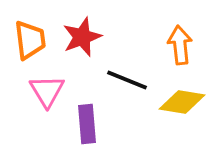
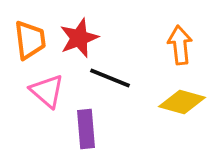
red star: moved 3 px left, 1 px down
black line: moved 17 px left, 2 px up
pink triangle: rotated 18 degrees counterclockwise
yellow diamond: rotated 6 degrees clockwise
purple rectangle: moved 1 px left, 5 px down
